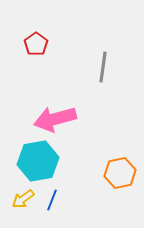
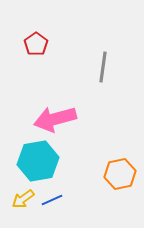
orange hexagon: moved 1 px down
blue line: rotated 45 degrees clockwise
